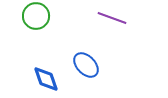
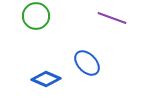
blue ellipse: moved 1 px right, 2 px up
blue diamond: rotated 48 degrees counterclockwise
